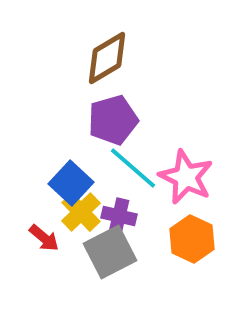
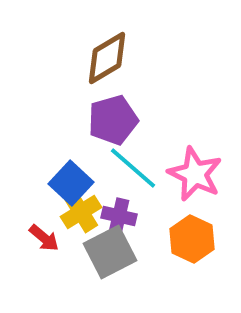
pink star: moved 9 px right, 3 px up
yellow cross: rotated 12 degrees clockwise
